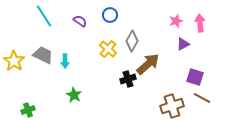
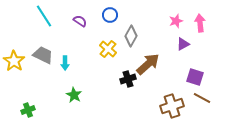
gray diamond: moved 1 px left, 5 px up
cyan arrow: moved 2 px down
